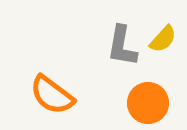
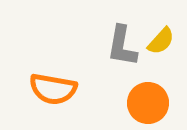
yellow semicircle: moved 2 px left, 2 px down
orange semicircle: moved 1 px right, 6 px up; rotated 27 degrees counterclockwise
